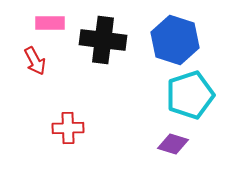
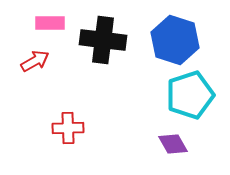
red arrow: rotated 92 degrees counterclockwise
purple diamond: rotated 44 degrees clockwise
